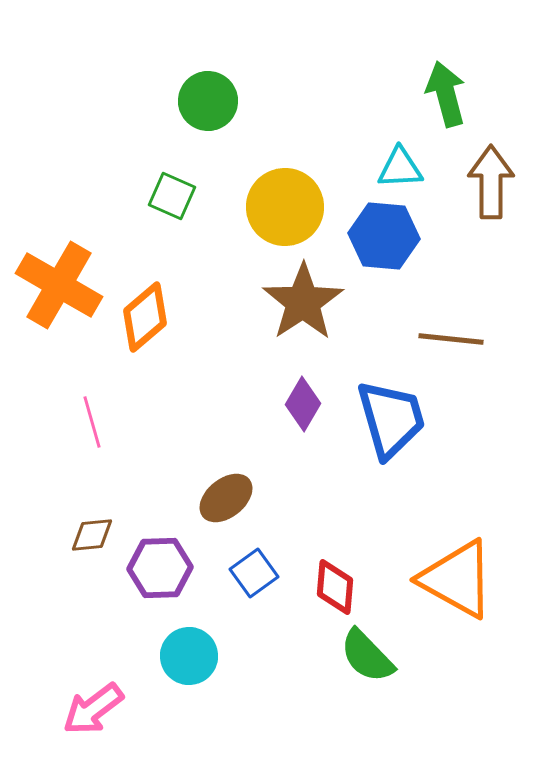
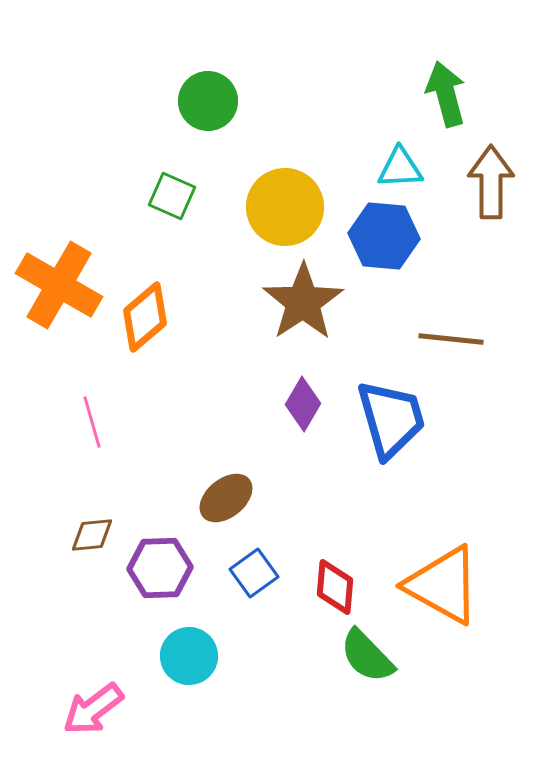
orange triangle: moved 14 px left, 6 px down
